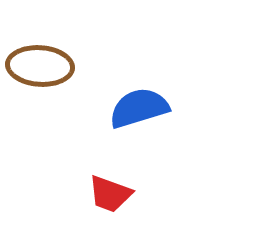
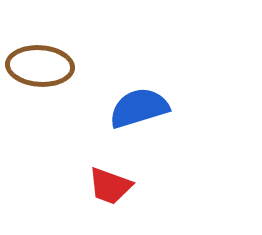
red trapezoid: moved 8 px up
